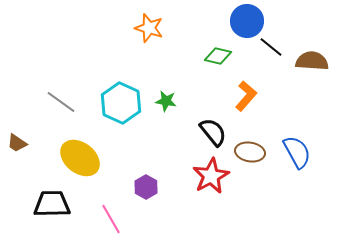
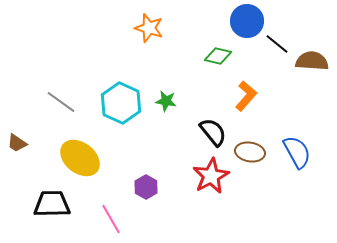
black line: moved 6 px right, 3 px up
